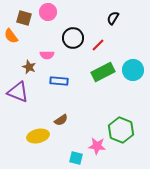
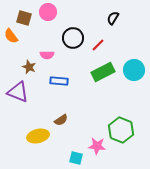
cyan circle: moved 1 px right
